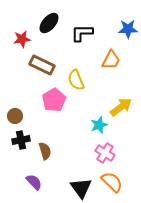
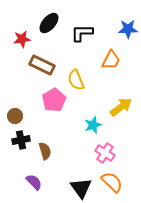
cyan star: moved 6 px left
